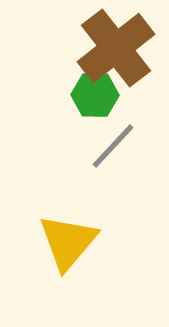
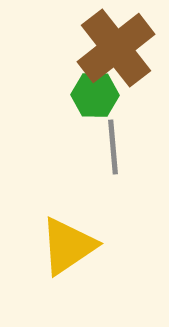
gray line: moved 1 px down; rotated 48 degrees counterclockwise
yellow triangle: moved 4 px down; rotated 16 degrees clockwise
